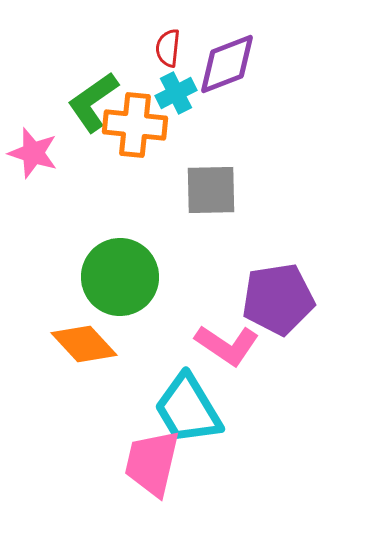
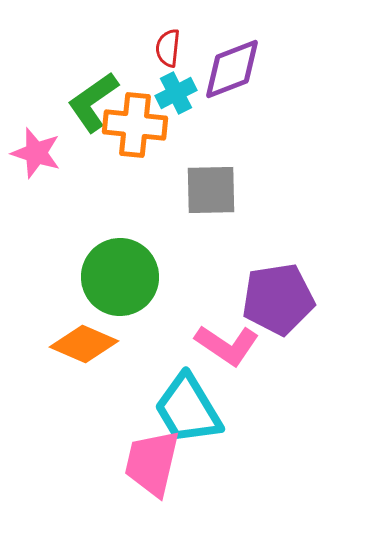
purple diamond: moved 5 px right, 5 px down
pink star: moved 3 px right
orange diamond: rotated 24 degrees counterclockwise
